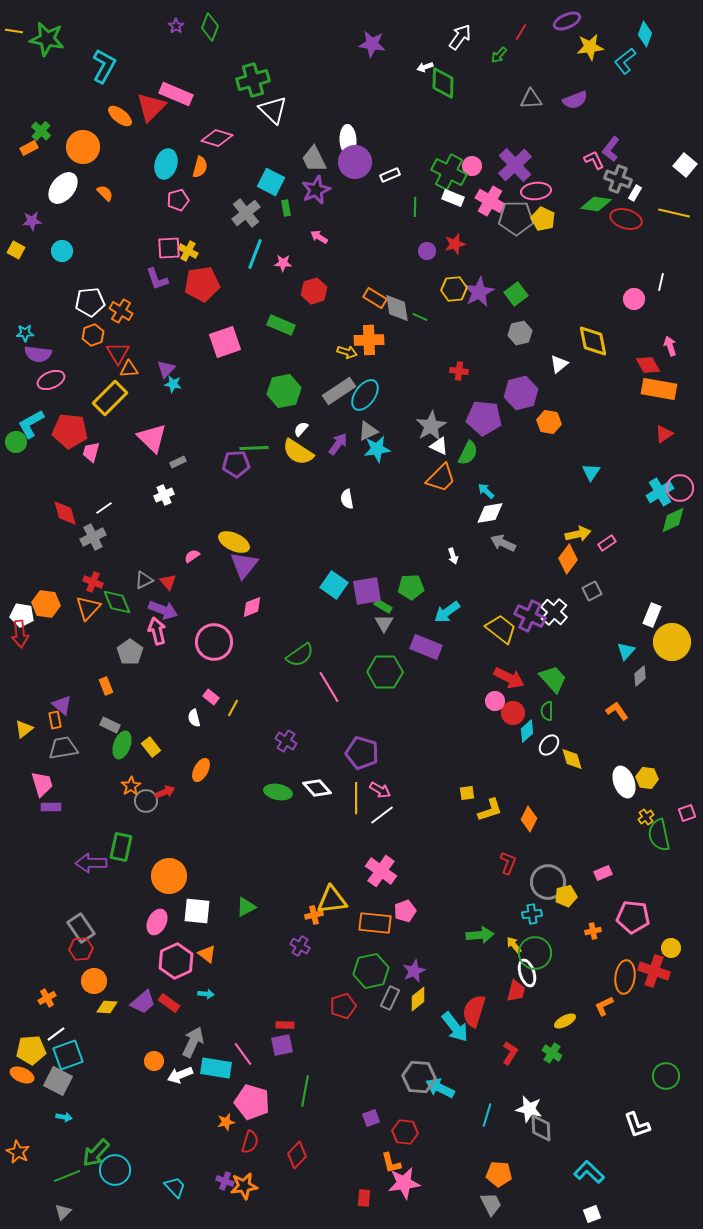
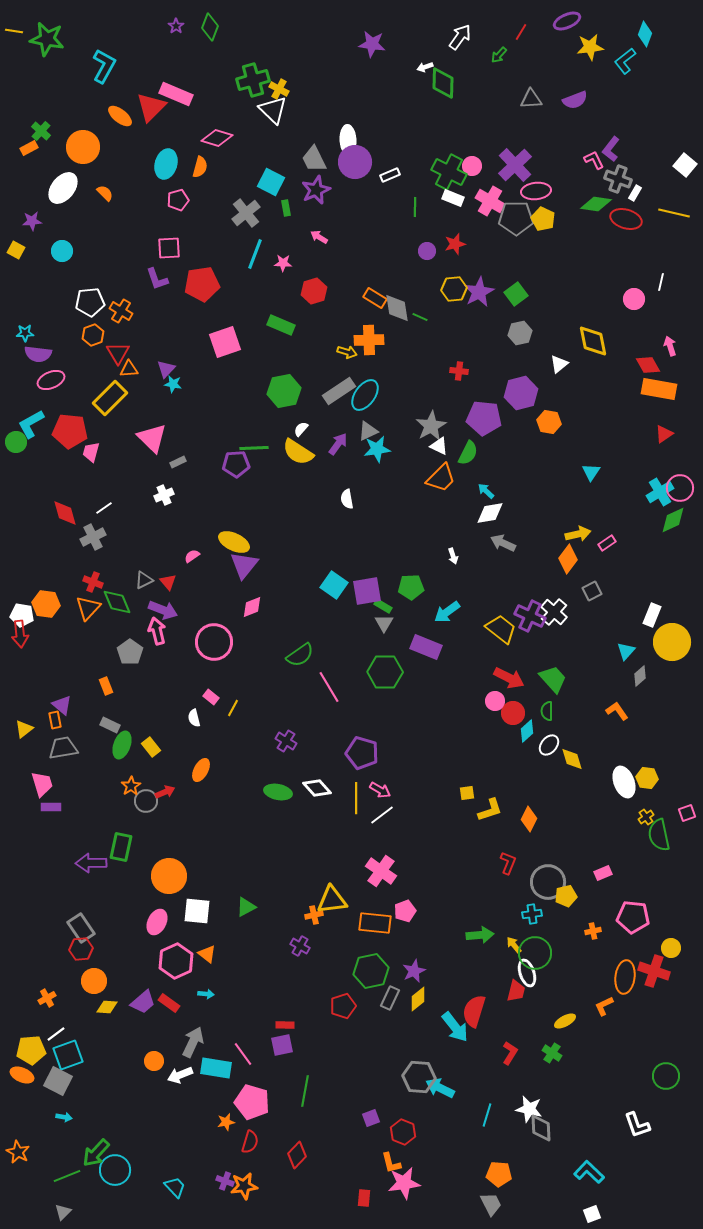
yellow cross at (188, 251): moved 91 px right, 162 px up
red hexagon at (405, 1132): moved 2 px left; rotated 15 degrees clockwise
